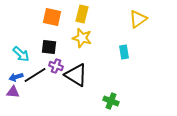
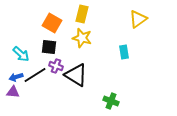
orange square: moved 6 px down; rotated 18 degrees clockwise
